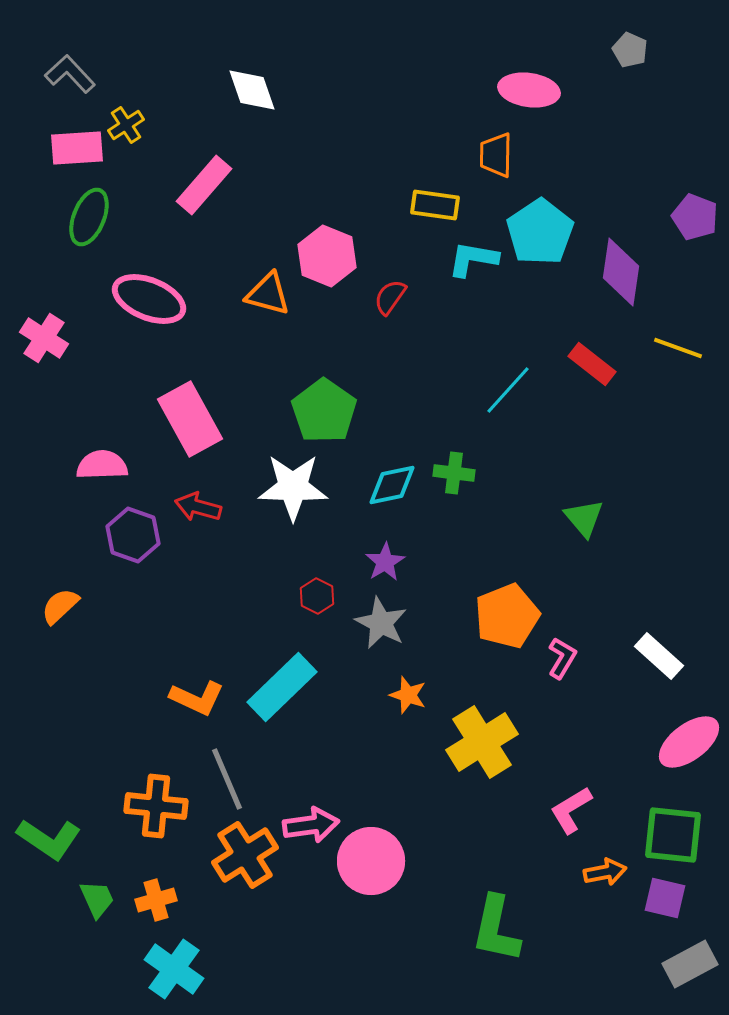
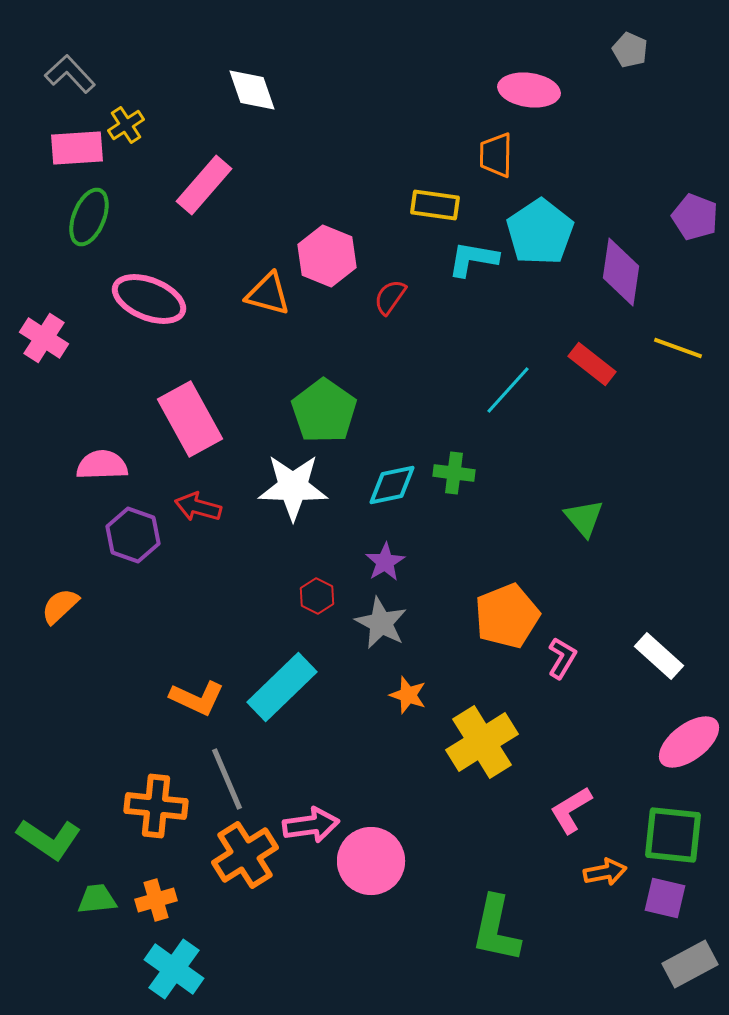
green trapezoid at (97, 899): rotated 72 degrees counterclockwise
